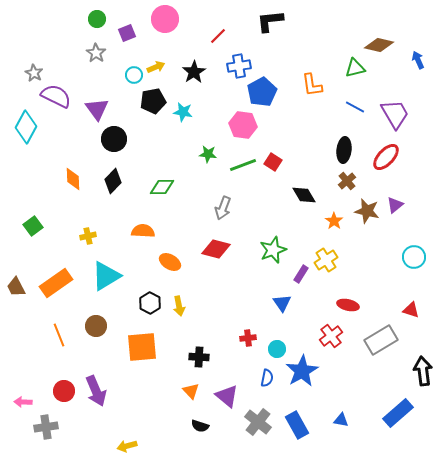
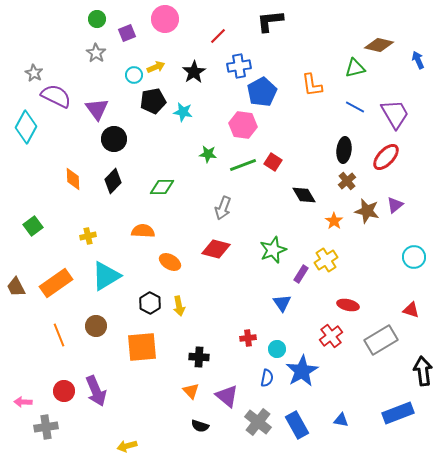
blue rectangle at (398, 413): rotated 20 degrees clockwise
